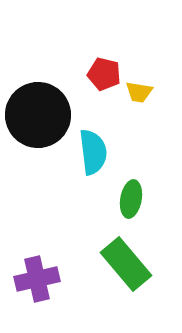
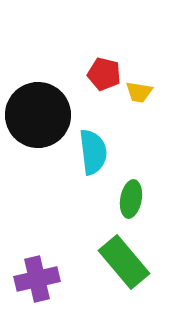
green rectangle: moved 2 px left, 2 px up
